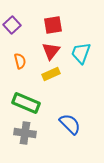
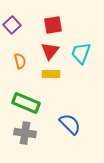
red triangle: moved 1 px left
yellow rectangle: rotated 24 degrees clockwise
